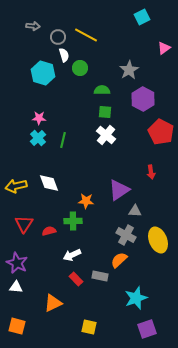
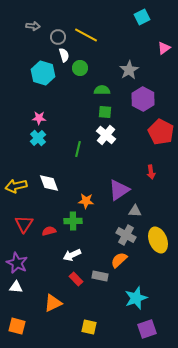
green line: moved 15 px right, 9 px down
